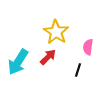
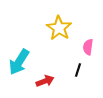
yellow star: moved 3 px right, 4 px up
red arrow: moved 3 px left, 24 px down; rotated 24 degrees clockwise
cyan arrow: moved 1 px right
